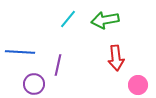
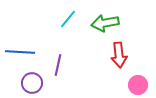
green arrow: moved 3 px down
red arrow: moved 3 px right, 3 px up
purple circle: moved 2 px left, 1 px up
